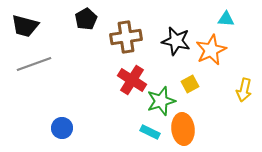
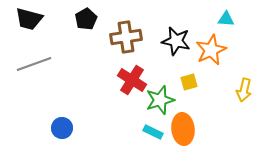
black trapezoid: moved 4 px right, 7 px up
yellow square: moved 1 px left, 2 px up; rotated 12 degrees clockwise
green star: moved 1 px left, 1 px up
cyan rectangle: moved 3 px right
